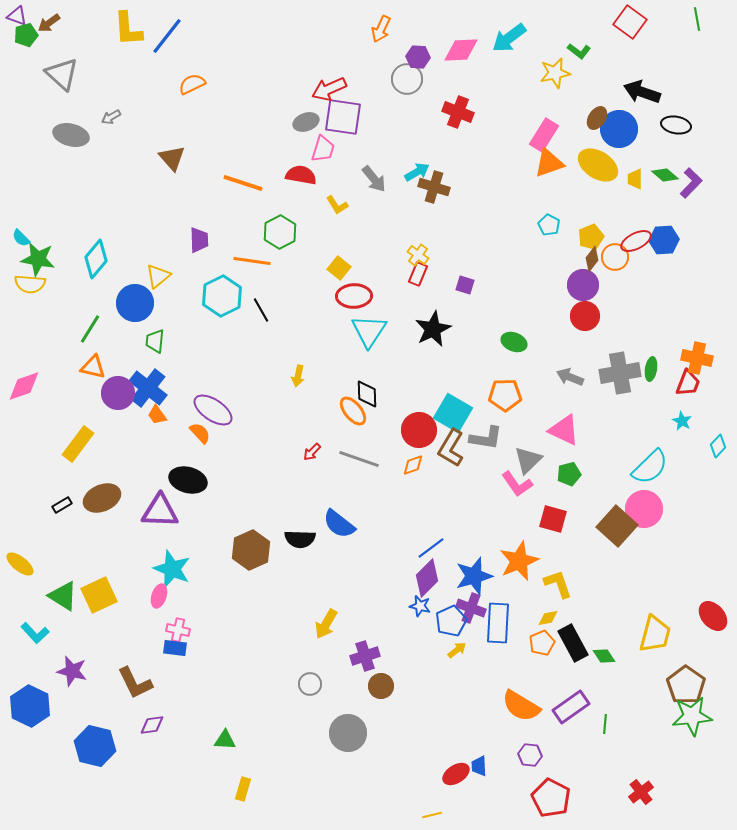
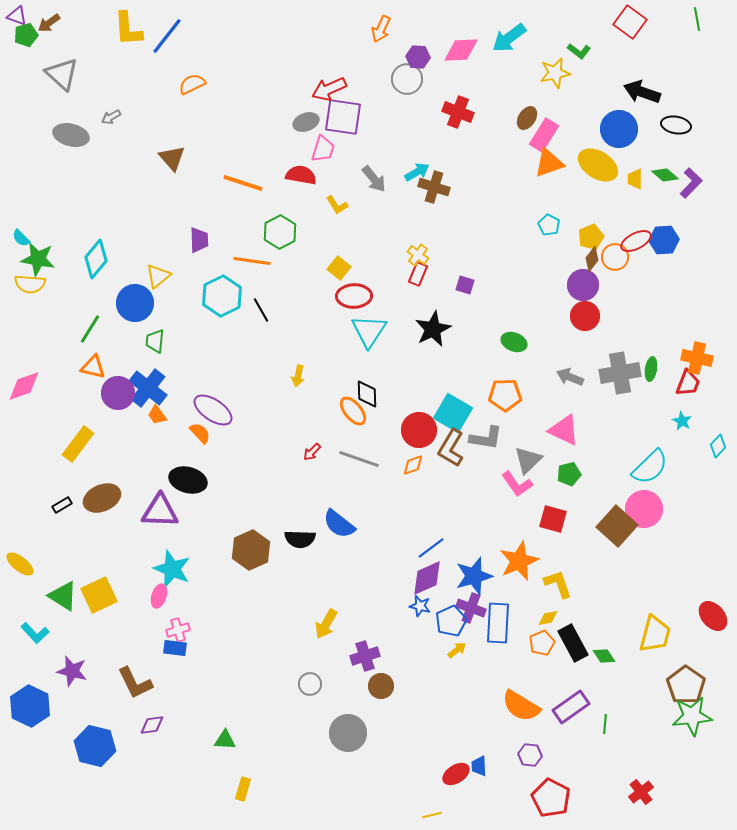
brown ellipse at (597, 118): moved 70 px left
purple diamond at (427, 578): rotated 21 degrees clockwise
pink cross at (178, 630): rotated 30 degrees counterclockwise
